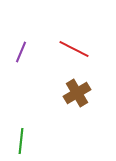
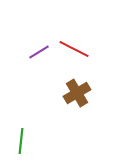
purple line: moved 18 px right; rotated 35 degrees clockwise
